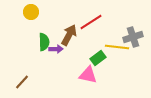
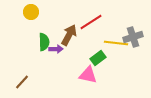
yellow line: moved 1 px left, 4 px up
